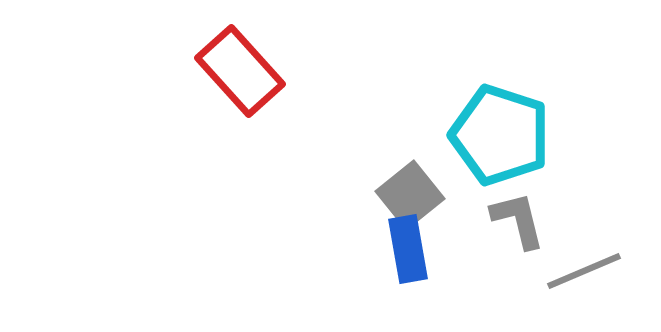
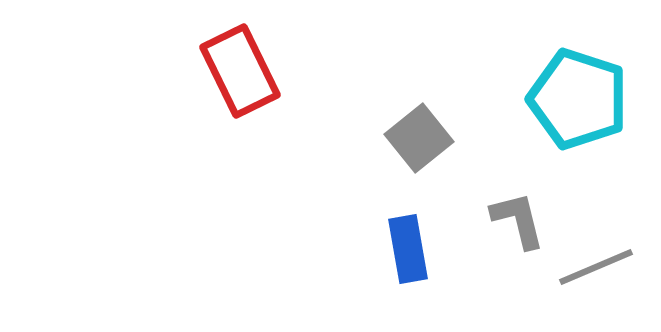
red rectangle: rotated 16 degrees clockwise
cyan pentagon: moved 78 px right, 36 px up
gray square: moved 9 px right, 57 px up
gray line: moved 12 px right, 4 px up
